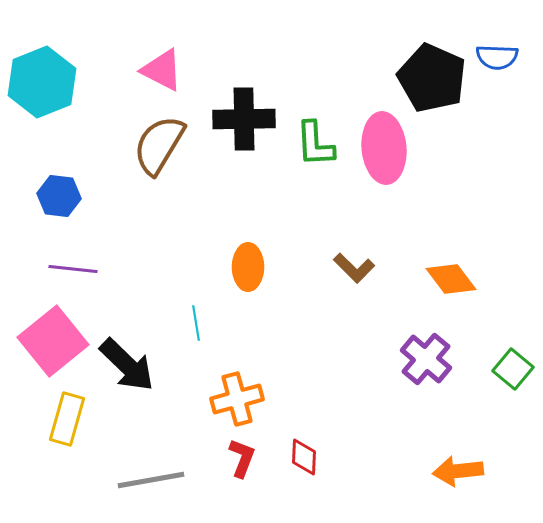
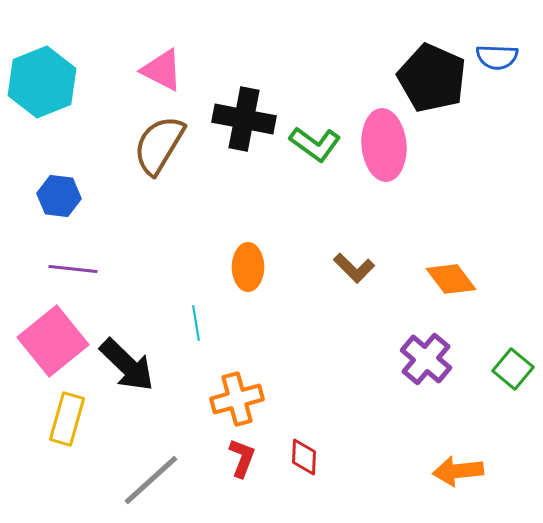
black cross: rotated 12 degrees clockwise
green L-shape: rotated 51 degrees counterclockwise
pink ellipse: moved 3 px up
gray line: rotated 32 degrees counterclockwise
